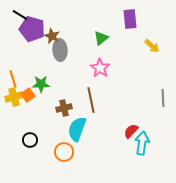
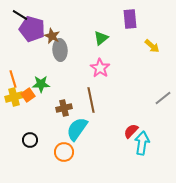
gray line: rotated 54 degrees clockwise
cyan semicircle: rotated 15 degrees clockwise
